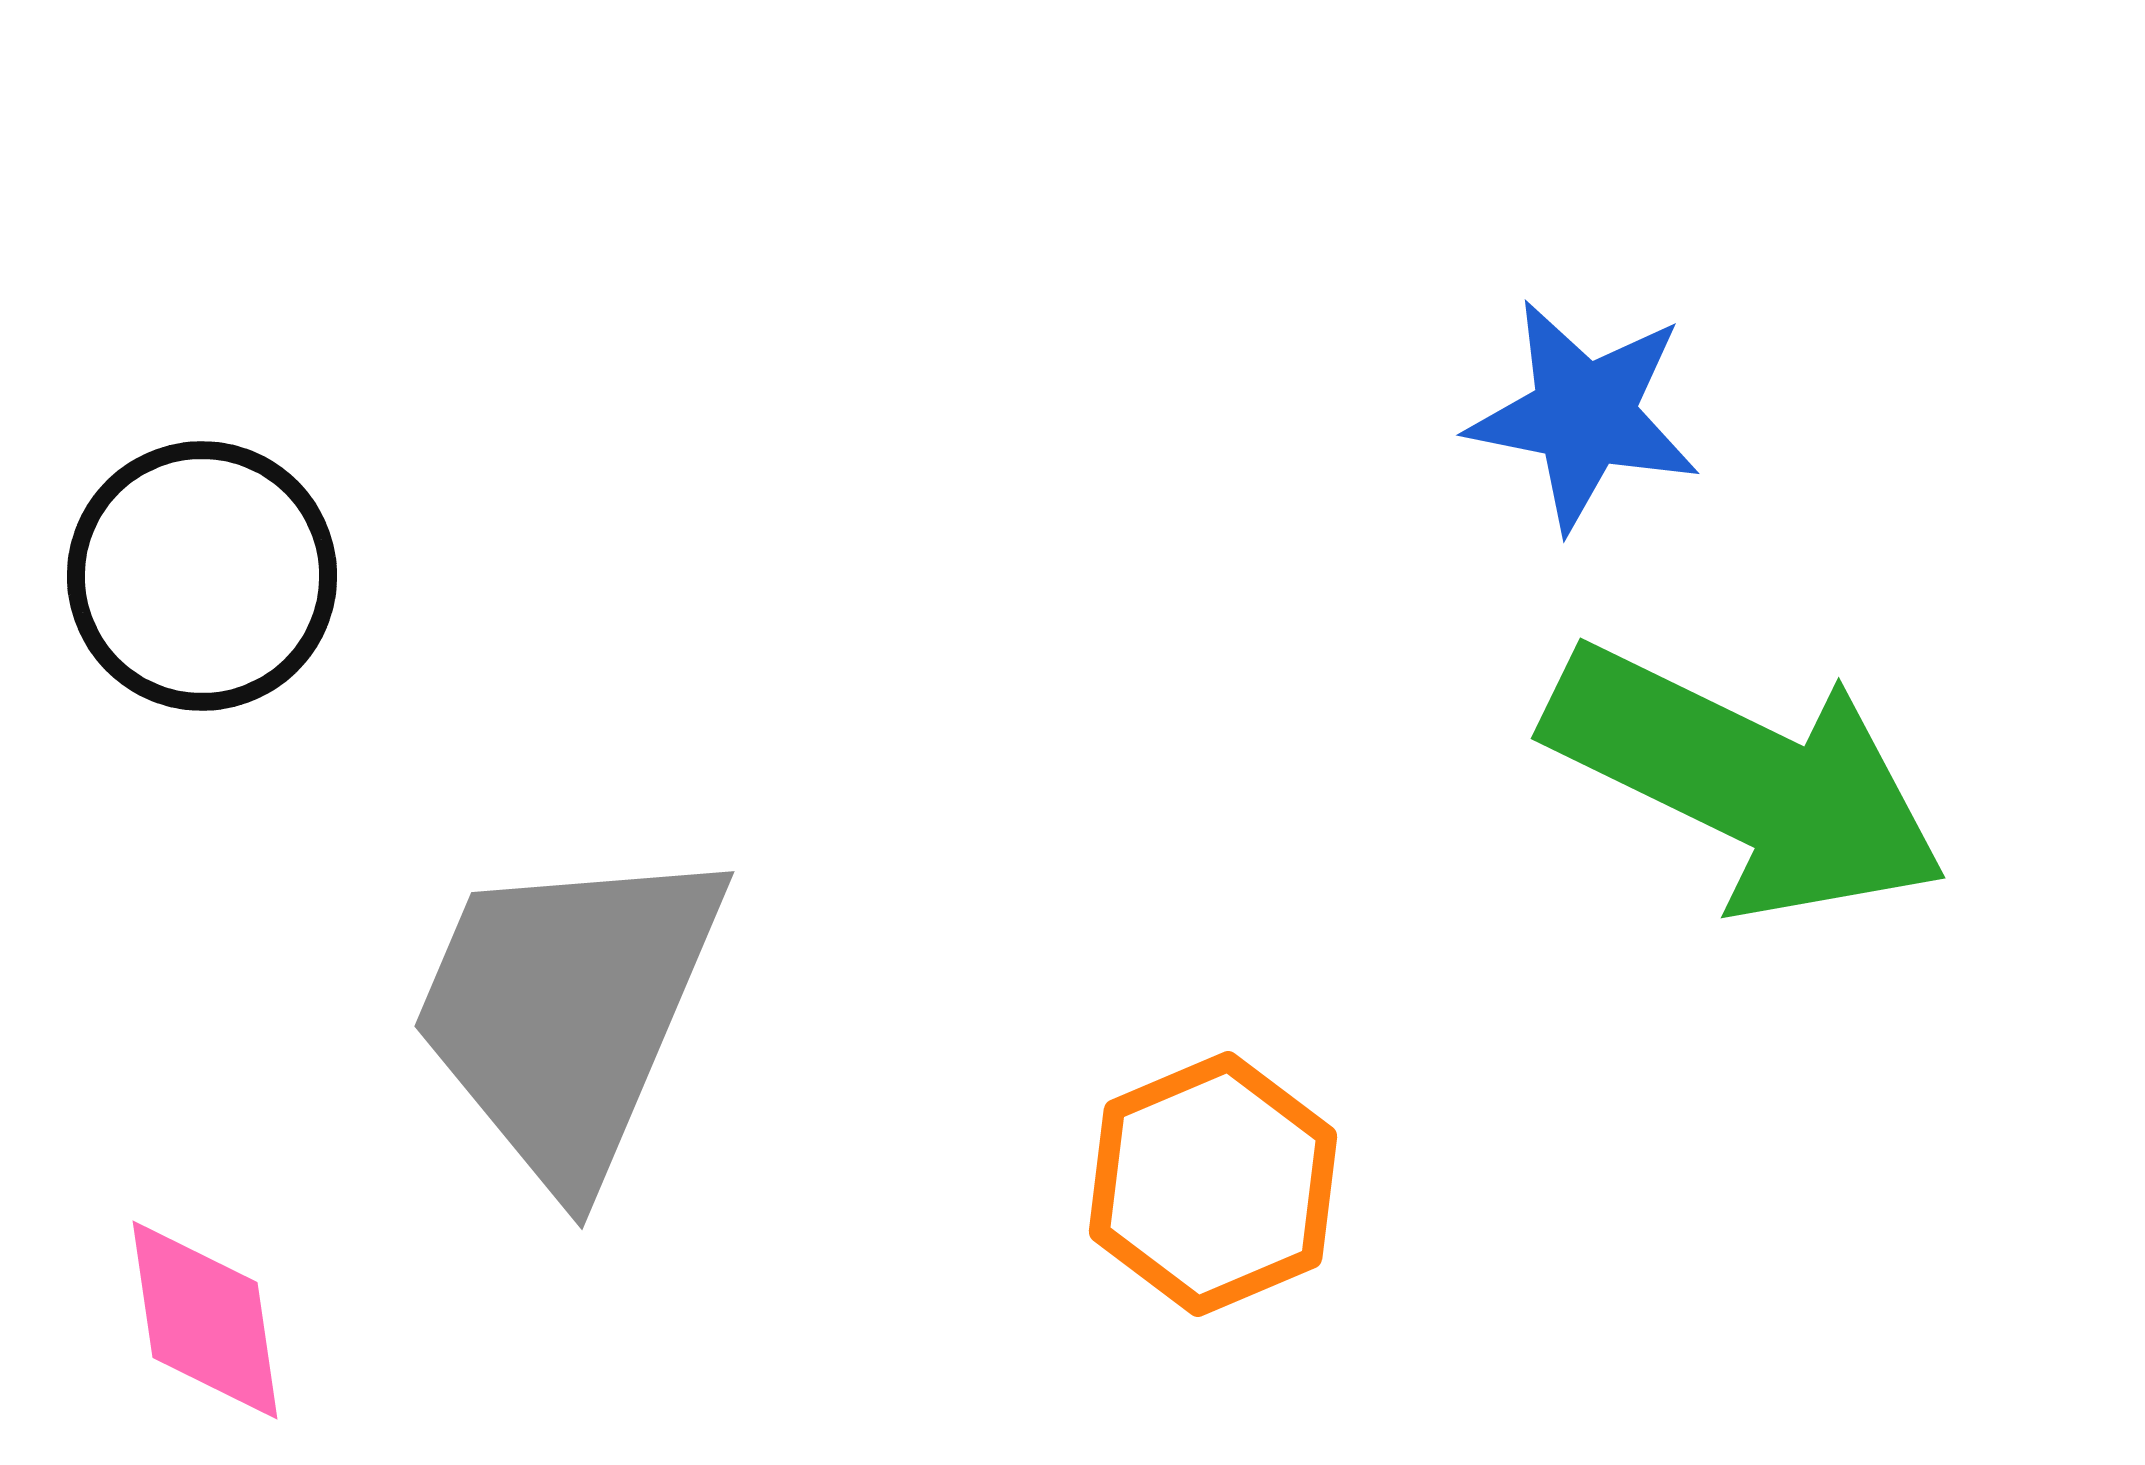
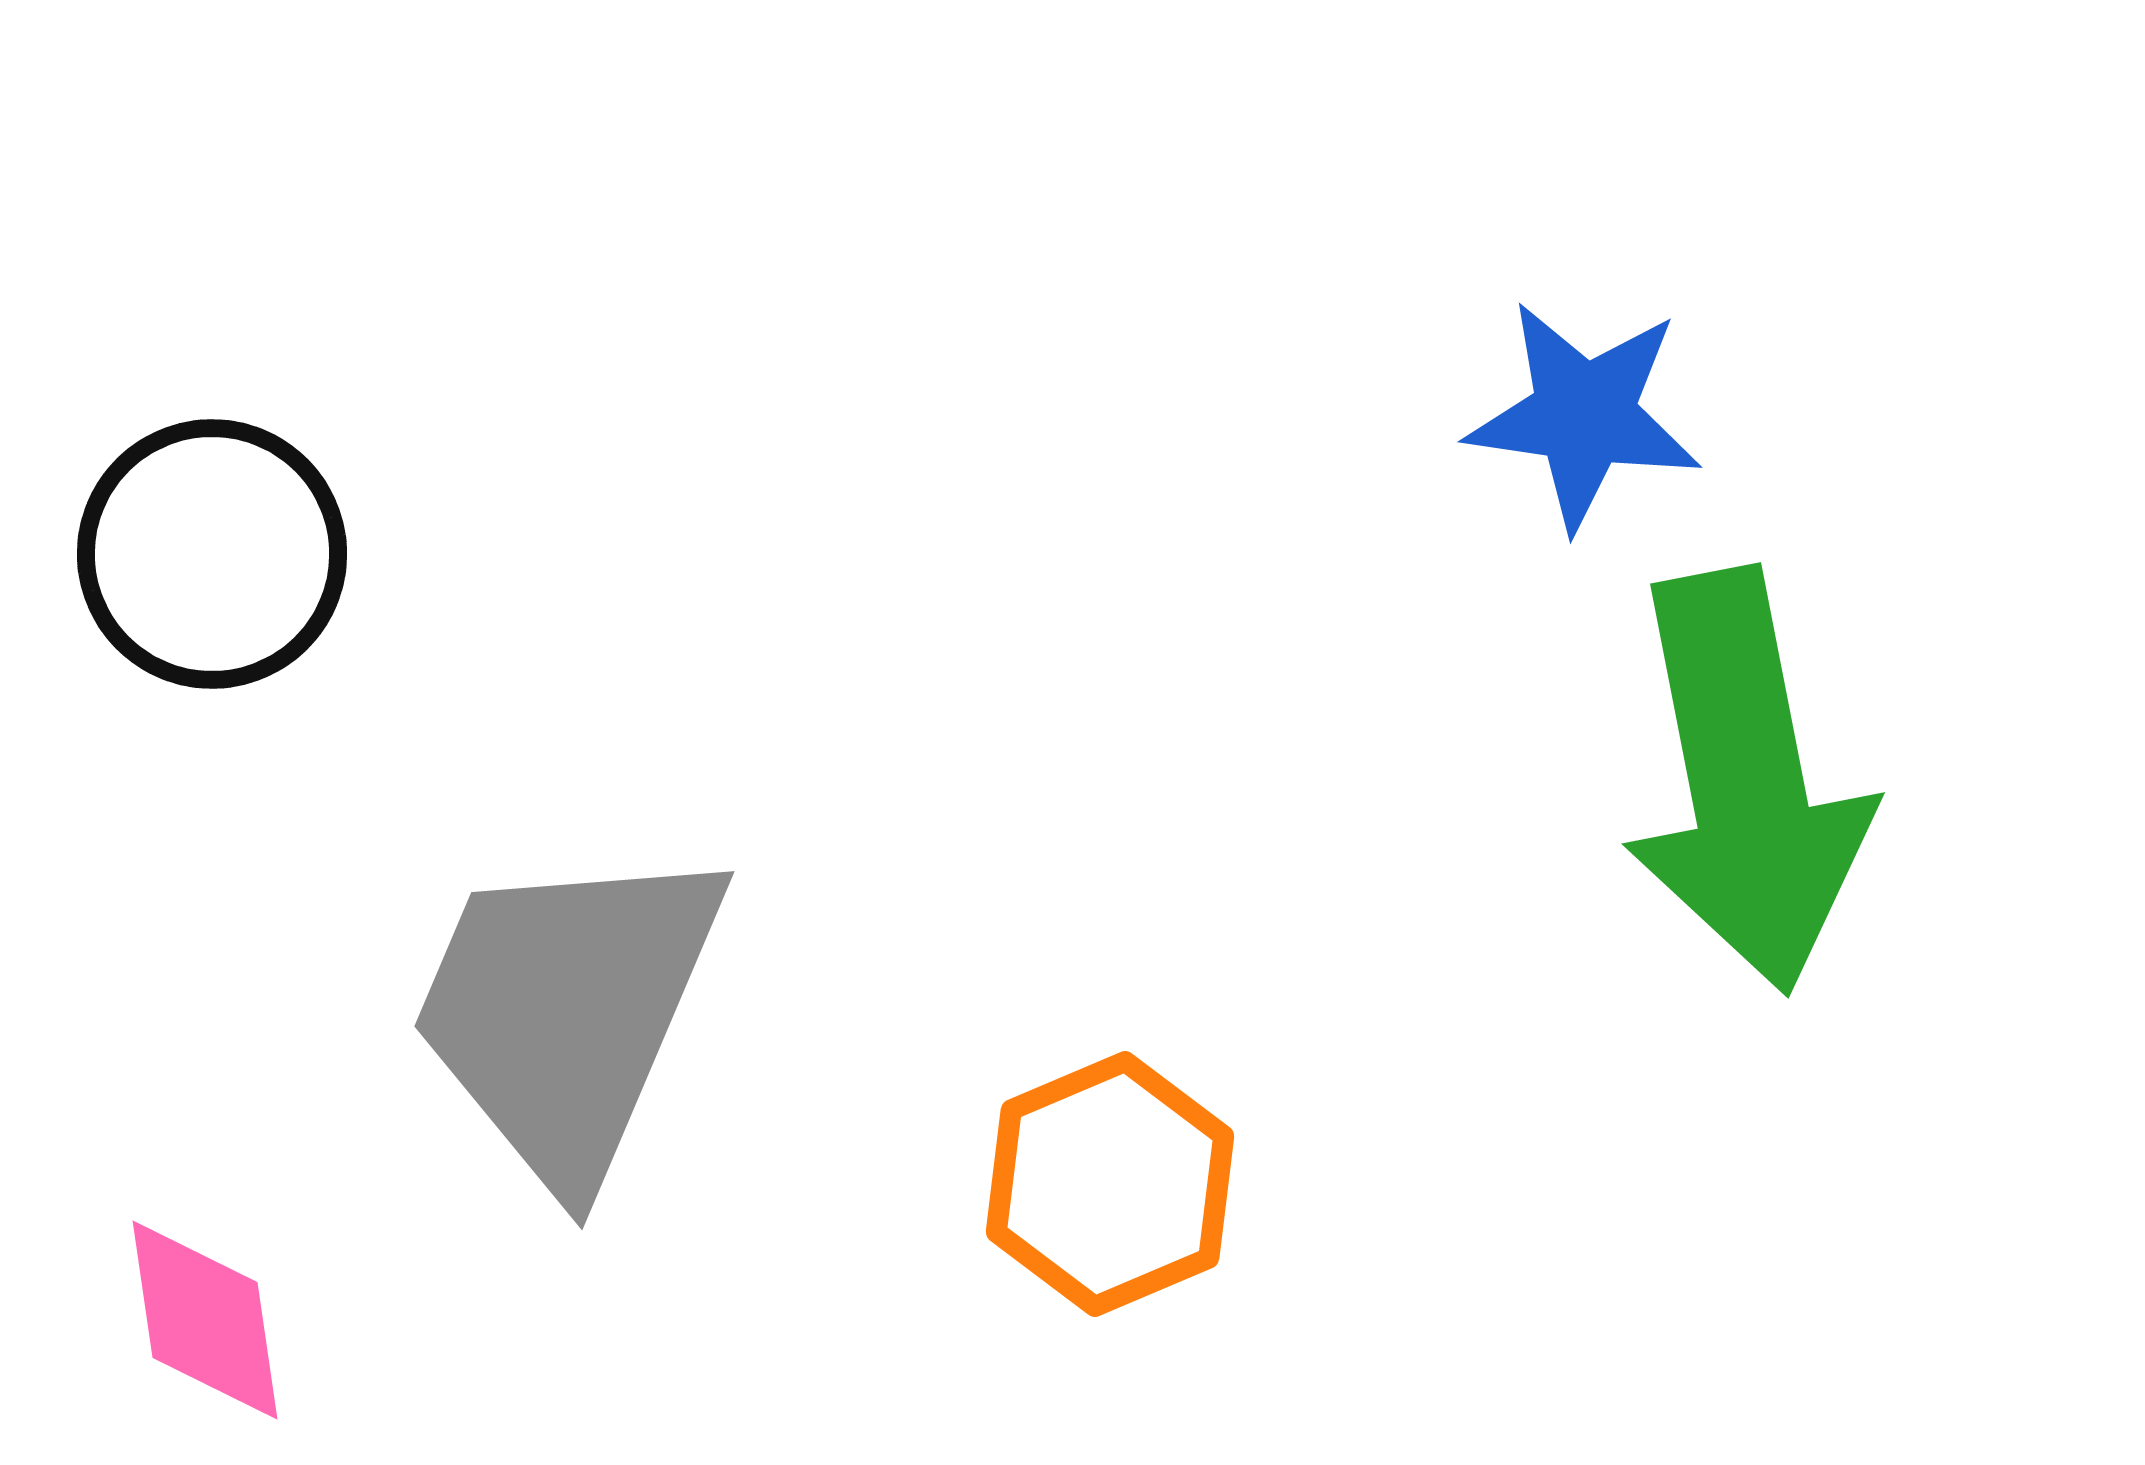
blue star: rotated 3 degrees counterclockwise
black circle: moved 10 px right, 22 px up
green arrow: rotated 53 degrees clockwise
orange hexagon: moved 103 px left
